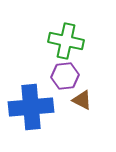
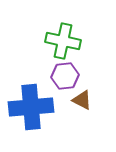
green cross: moved 3 px left
